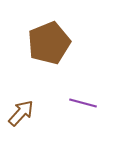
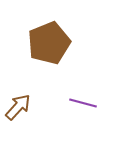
brown arrow: moved 3 px left, 6 px up
